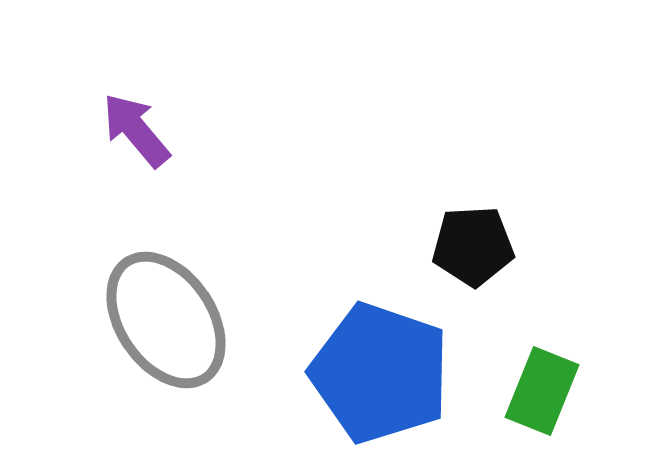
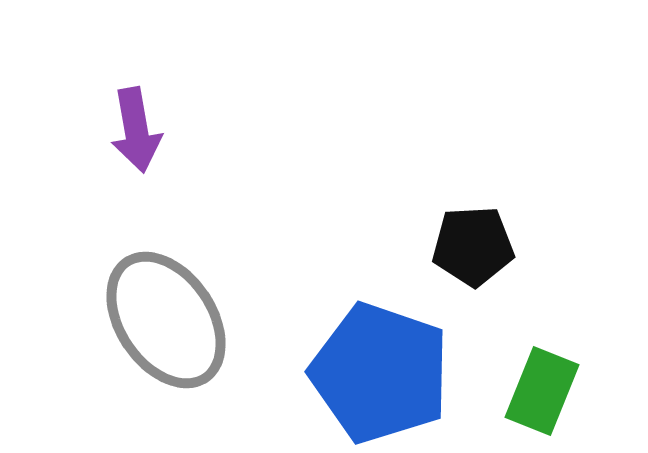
purple arrow: rotated 150 degrees counterclockwise
